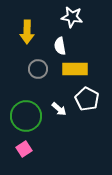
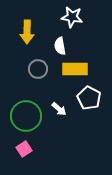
white pentagon: moved 2 px right, 1 px up
